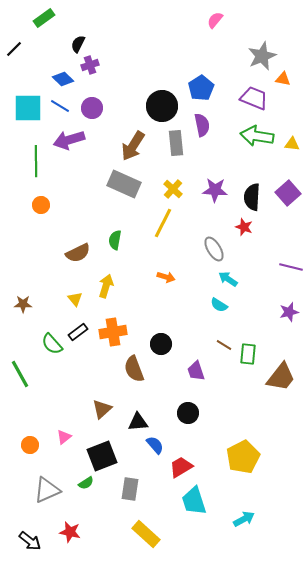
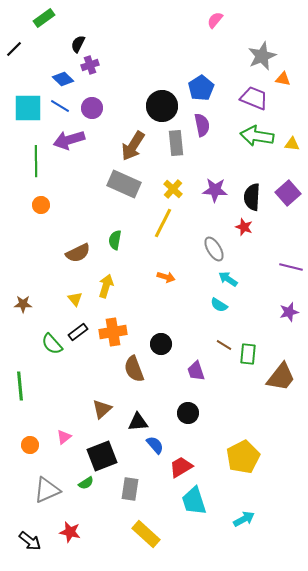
green line at (20, 374): moved 12 px down; rotated 24 degrees clockwise
